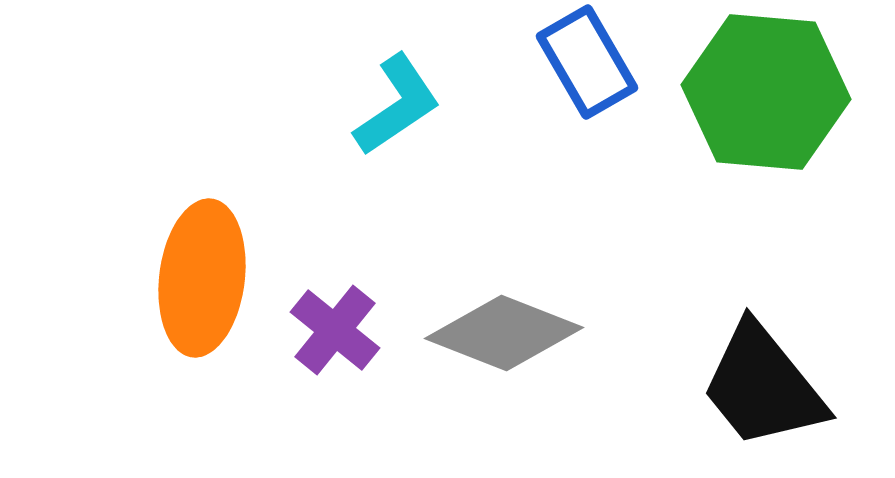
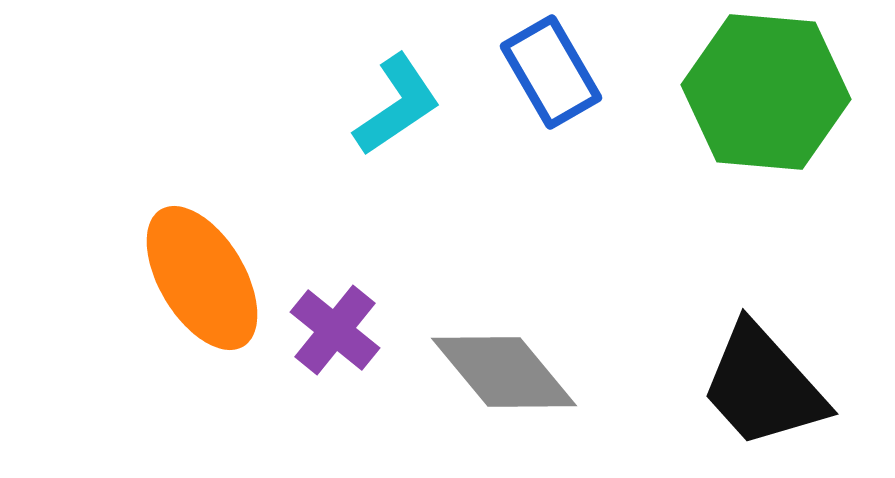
blue rectangle: moved 36 px left, 10 px down
orange ellipse: rotated 38 degrees counterclockwise
gray diamond: moved 39 px down; rotated 29 degrees clockwise
black trapezoid: rotated 3 degrees counterclockwise
